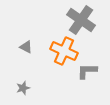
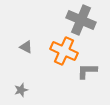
gray cross: rotated 12 degrees counterclockwise
gray star: moved 2 px left, 2 px down
